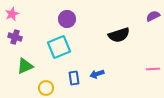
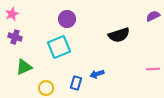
green triangle: moved 1 px left, 1 px down
blue rectangle: moved 2 px right, 5 px down; rotated 24 degrees clockwise
